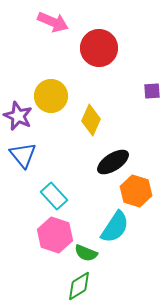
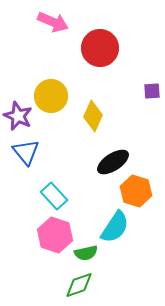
red circle: moved 1 px right
yellow diamond: moved 2 px right, 4 px up
blue triangle: moved 3 px right, 3 px up
green semicircle: rotated 35 degrees counterclockwise
green diamond: moved 1 px up; rotated 12 degrees clockwise
